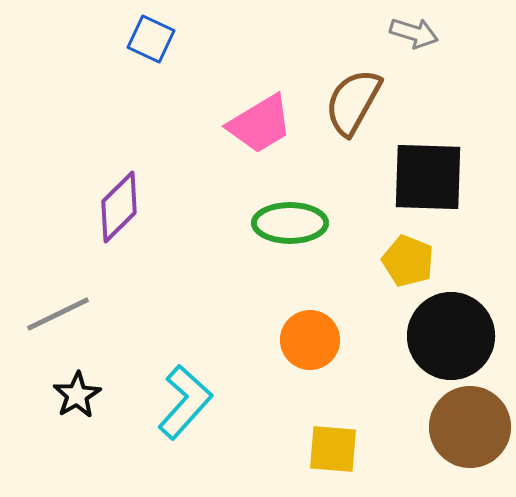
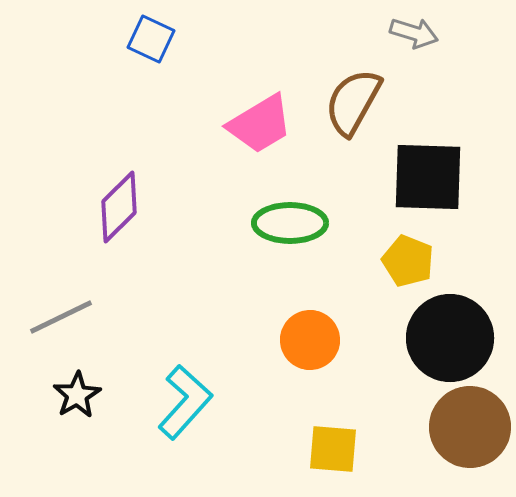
gray line: moved 3 px right, 3 px down
black circle: moved 1 px left, 2 px down
